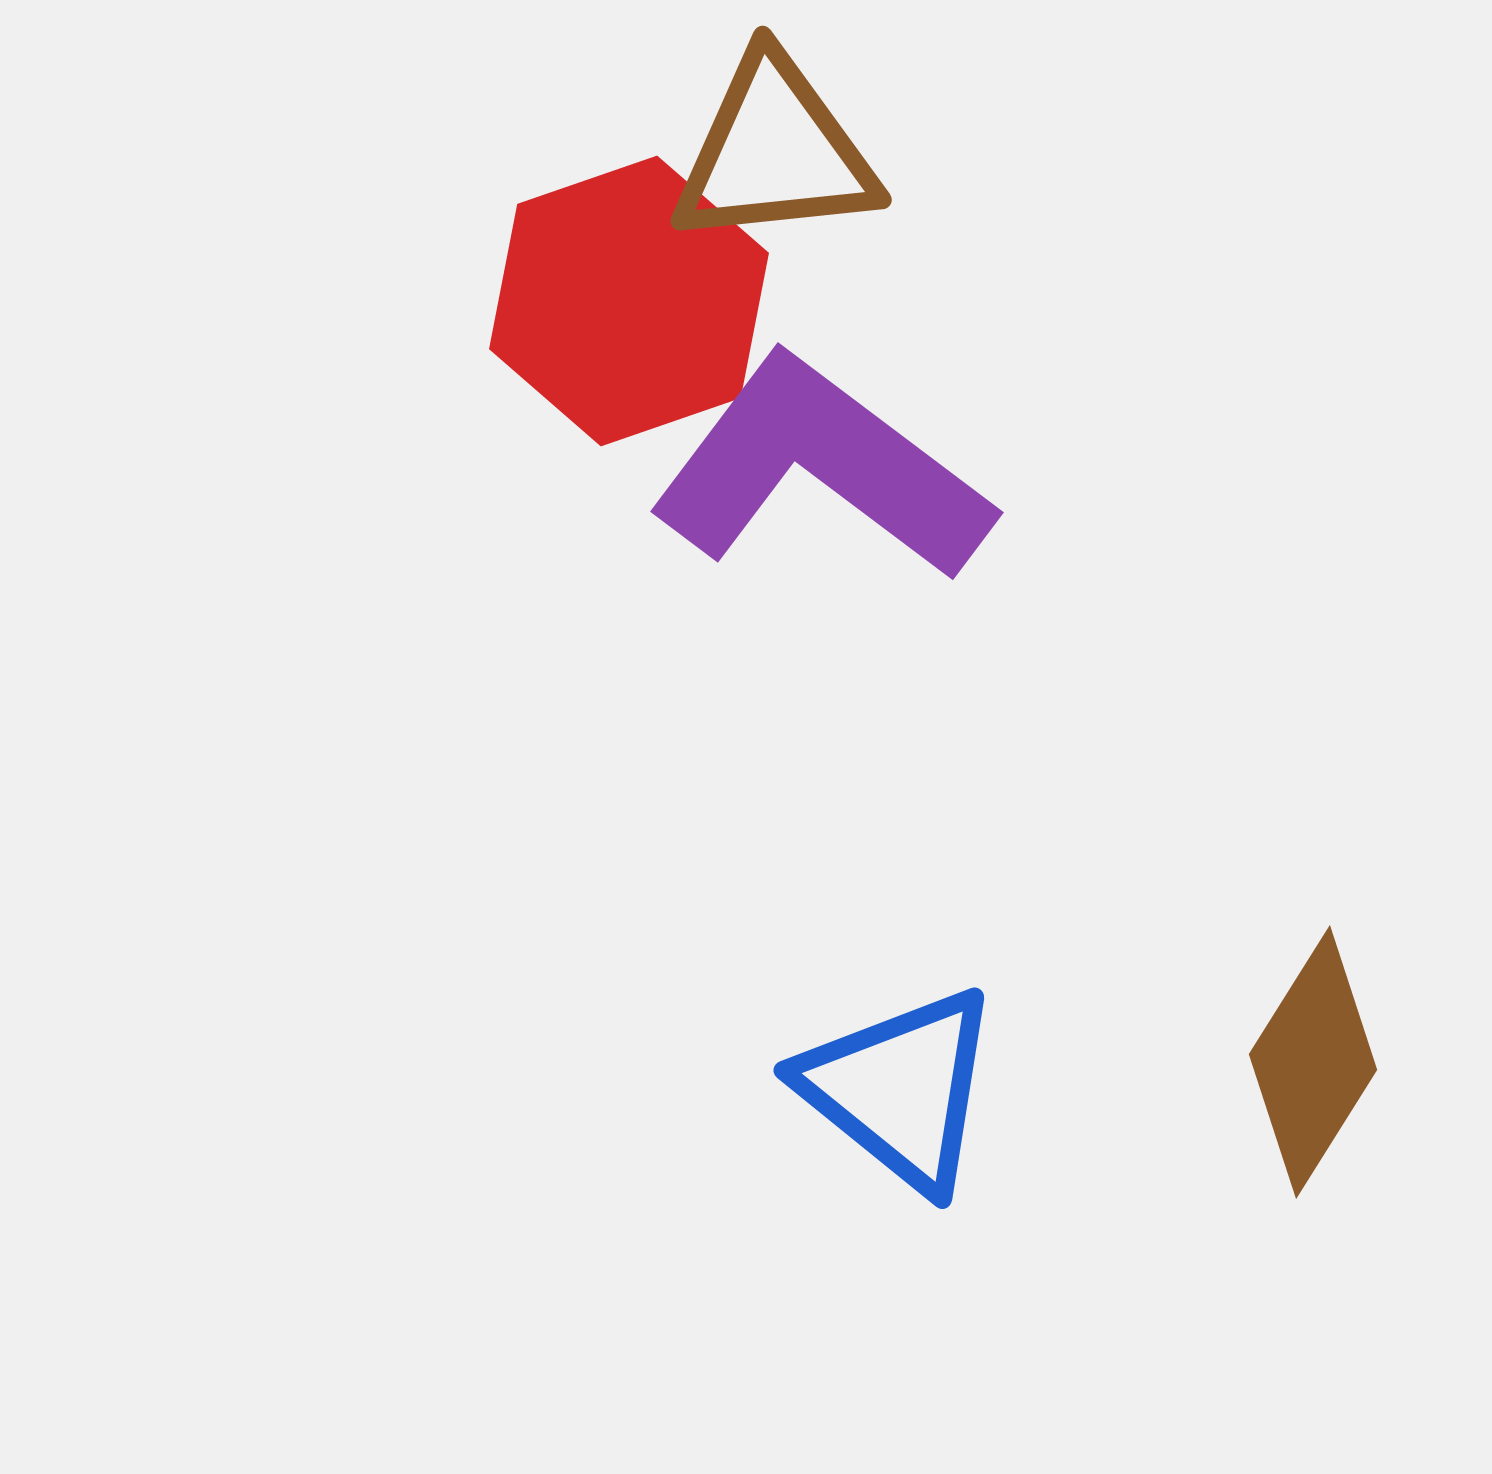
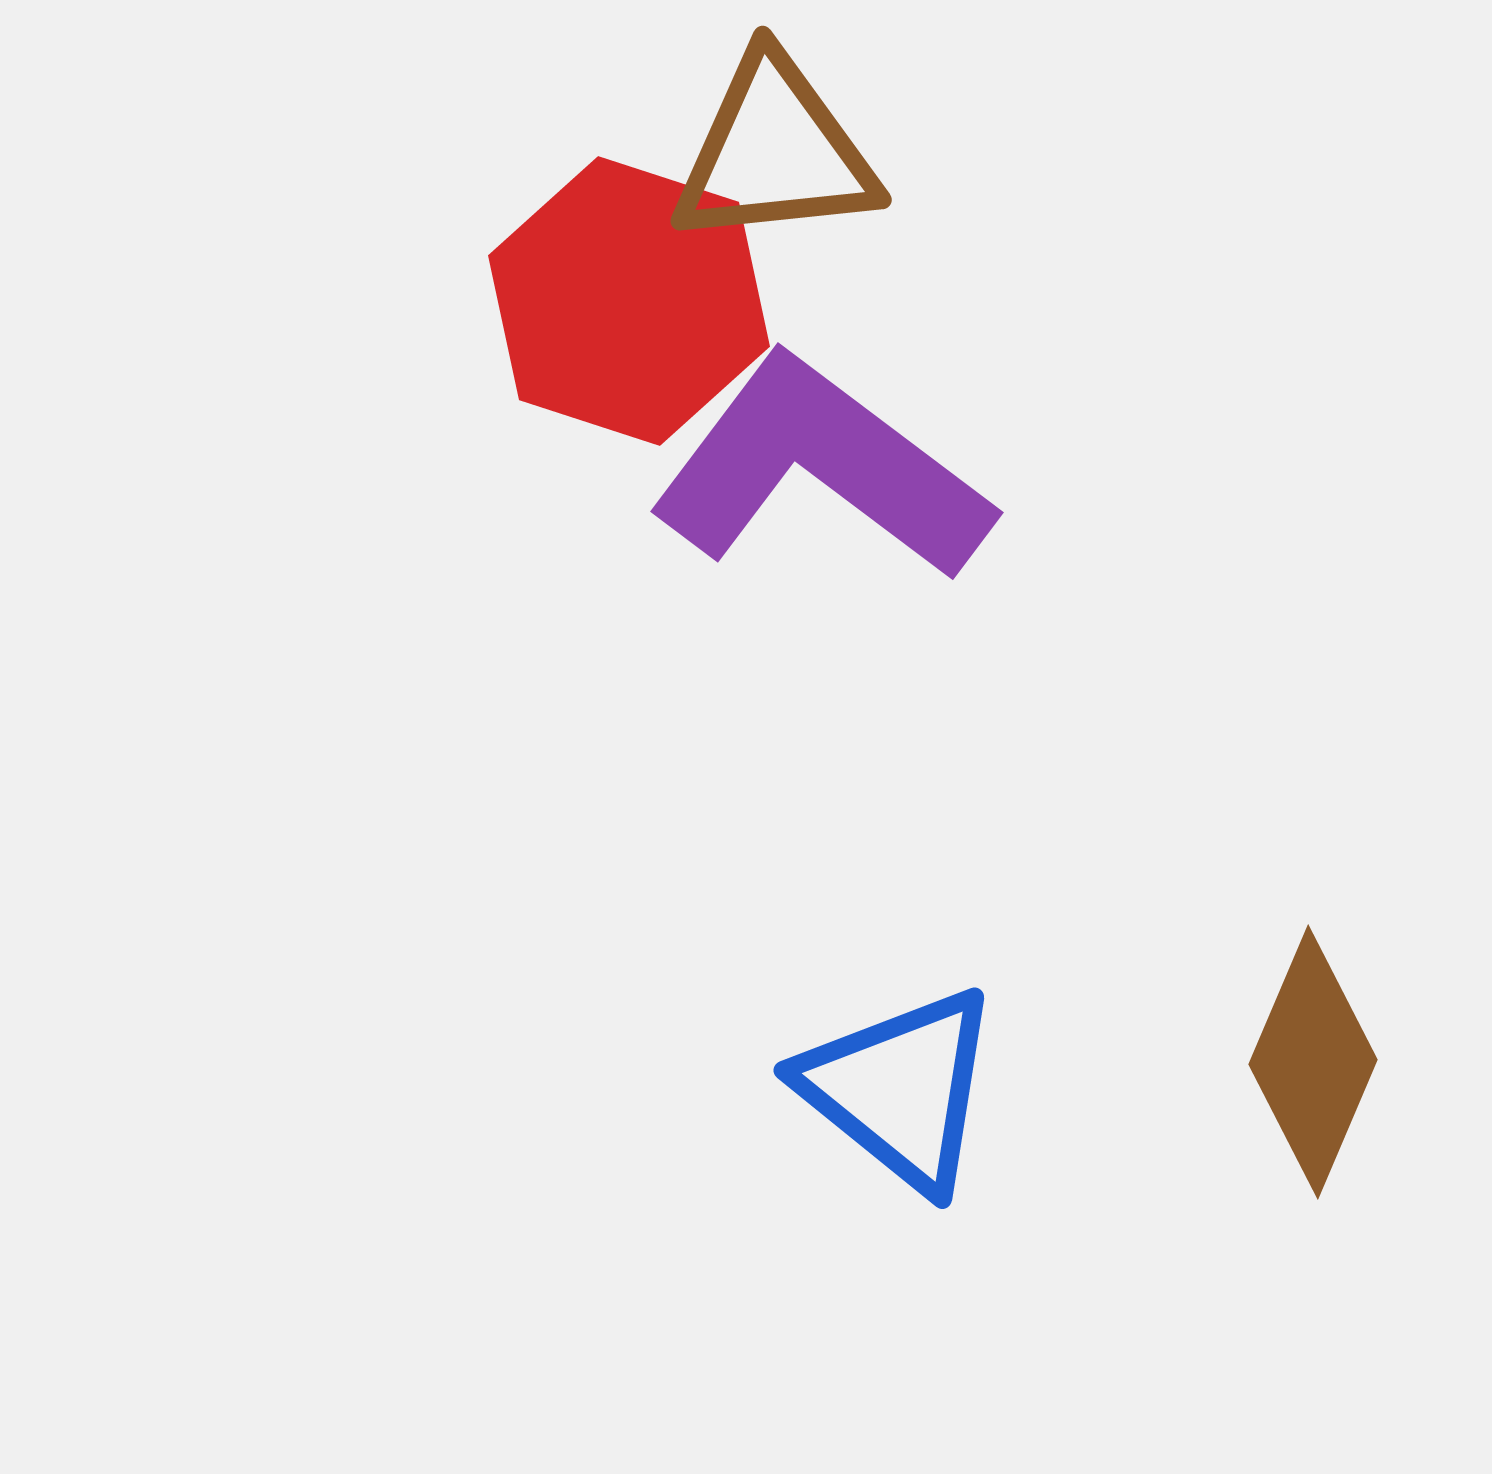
red hexagon: rotated 23 degrees counterclockwise
brown diamond: rotated 9 degrees counterclockwise
